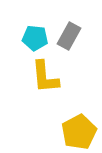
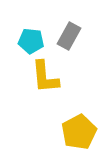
cyan pentagon: moved 4 px left, 3 px down
